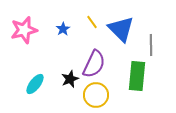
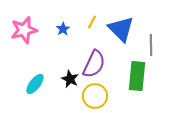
yellow line: rotated 64 degrees clockwise
black star: rotated 24 degrees counterclockwise
yellow circle: moved 1 px left, 1 px down
